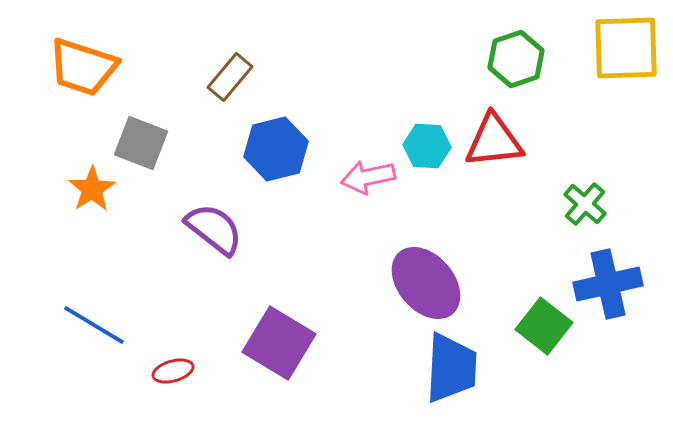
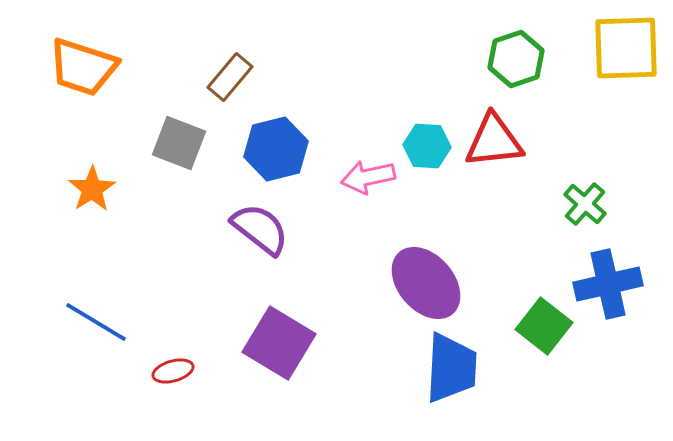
gray square: moved 38 px right
purple semicircle: moved 46 px right
blue line: moved 2 px right, 3 px up
